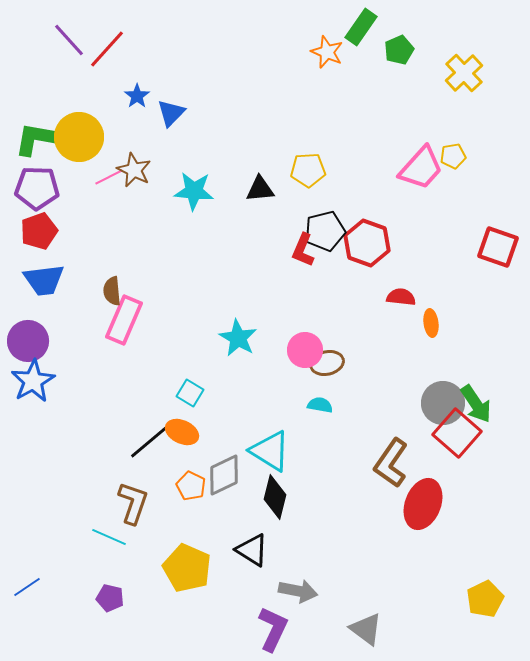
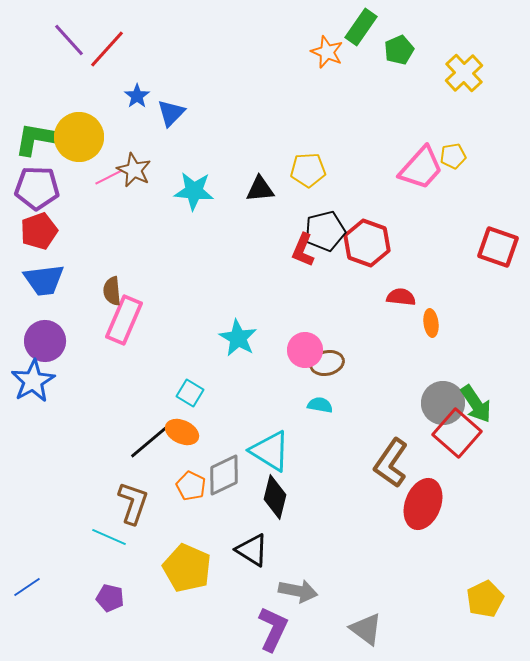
purple circle at (28, 341): moved 17 px right
